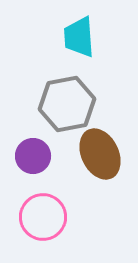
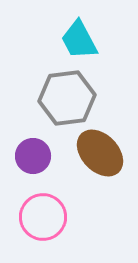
cyan trapezoid: moved 3 px down; rotated 24 degrees counterclockwise
gray hexagon: moved 6 px up; rotated 4 degrees clockwise
brown ellipse: moved 1 px up; rotated 18 degrees counterclockwise
